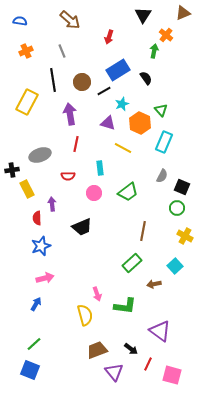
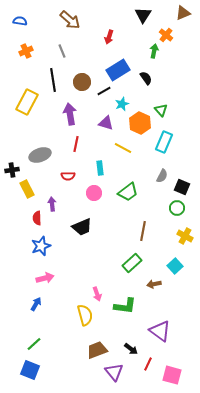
purple triangle at (108, 123): moved 2 px left
